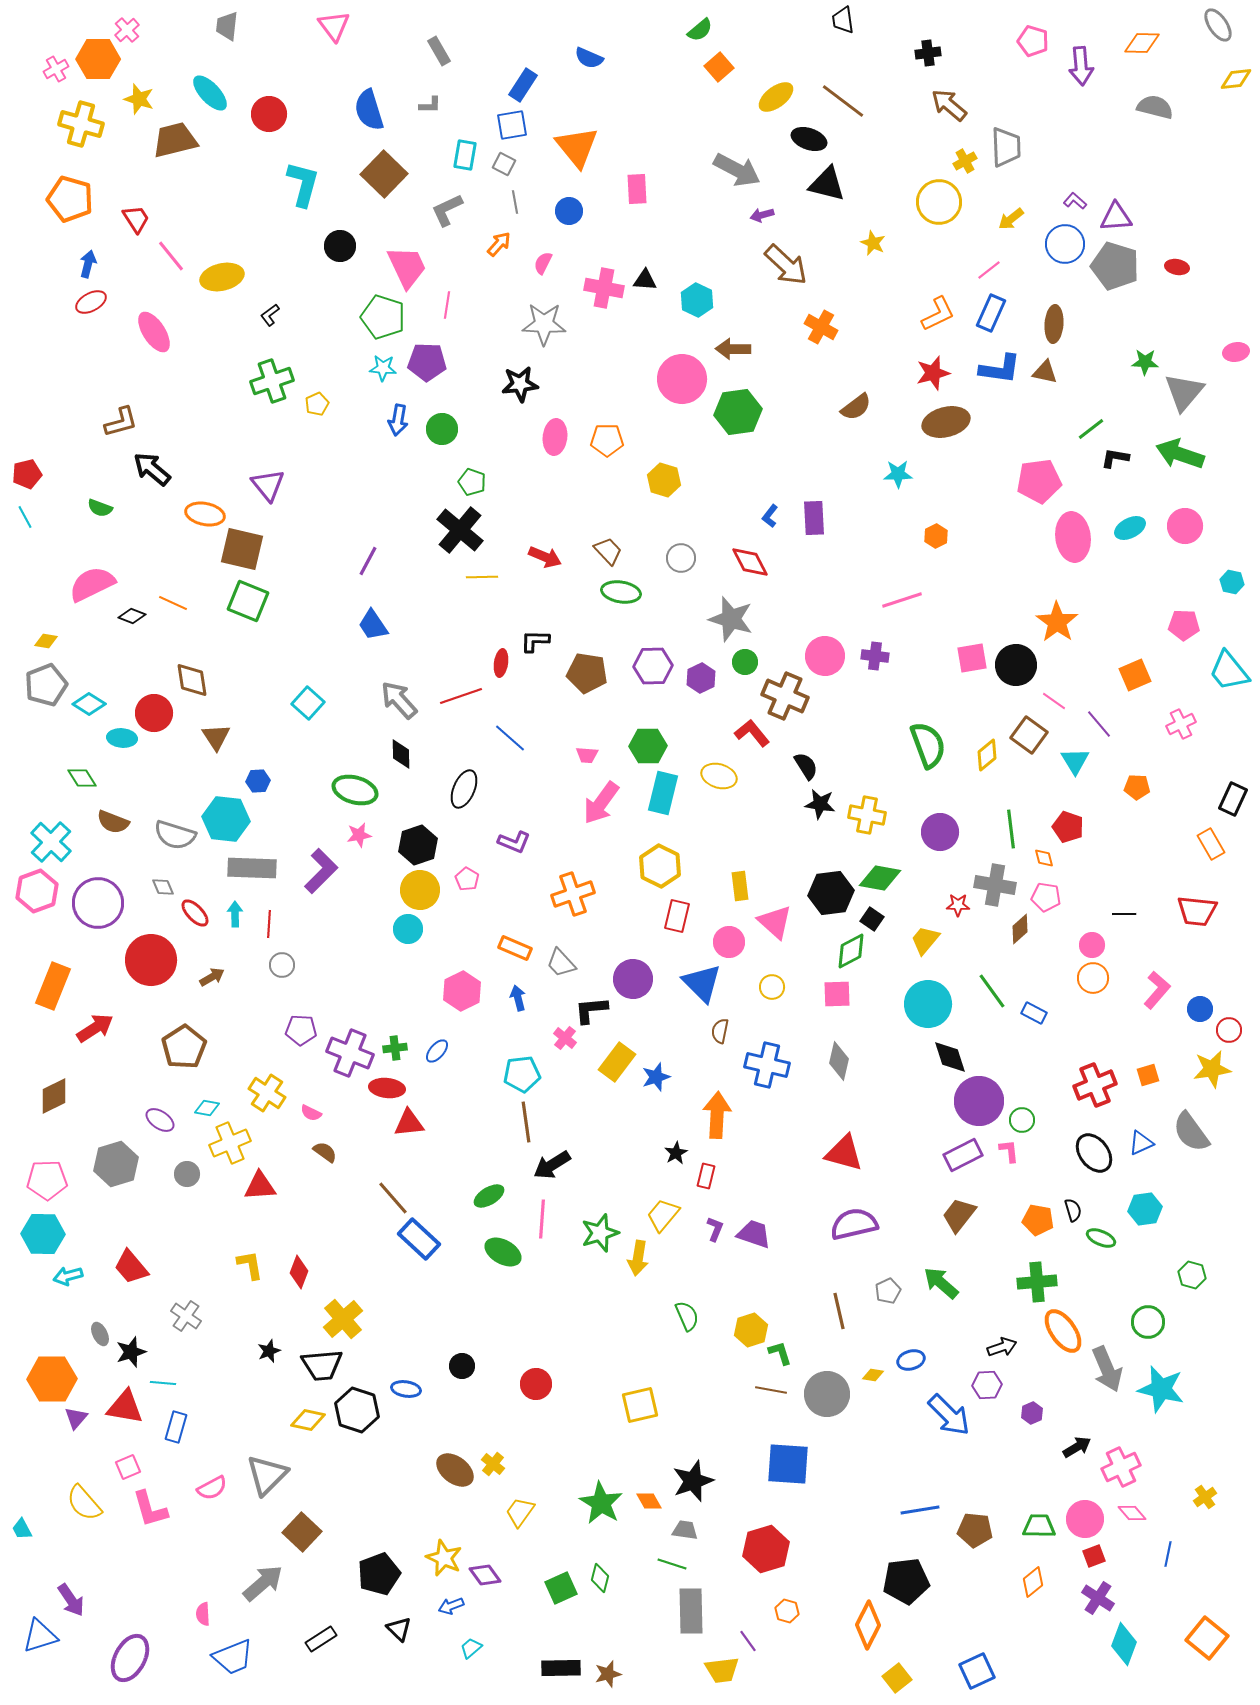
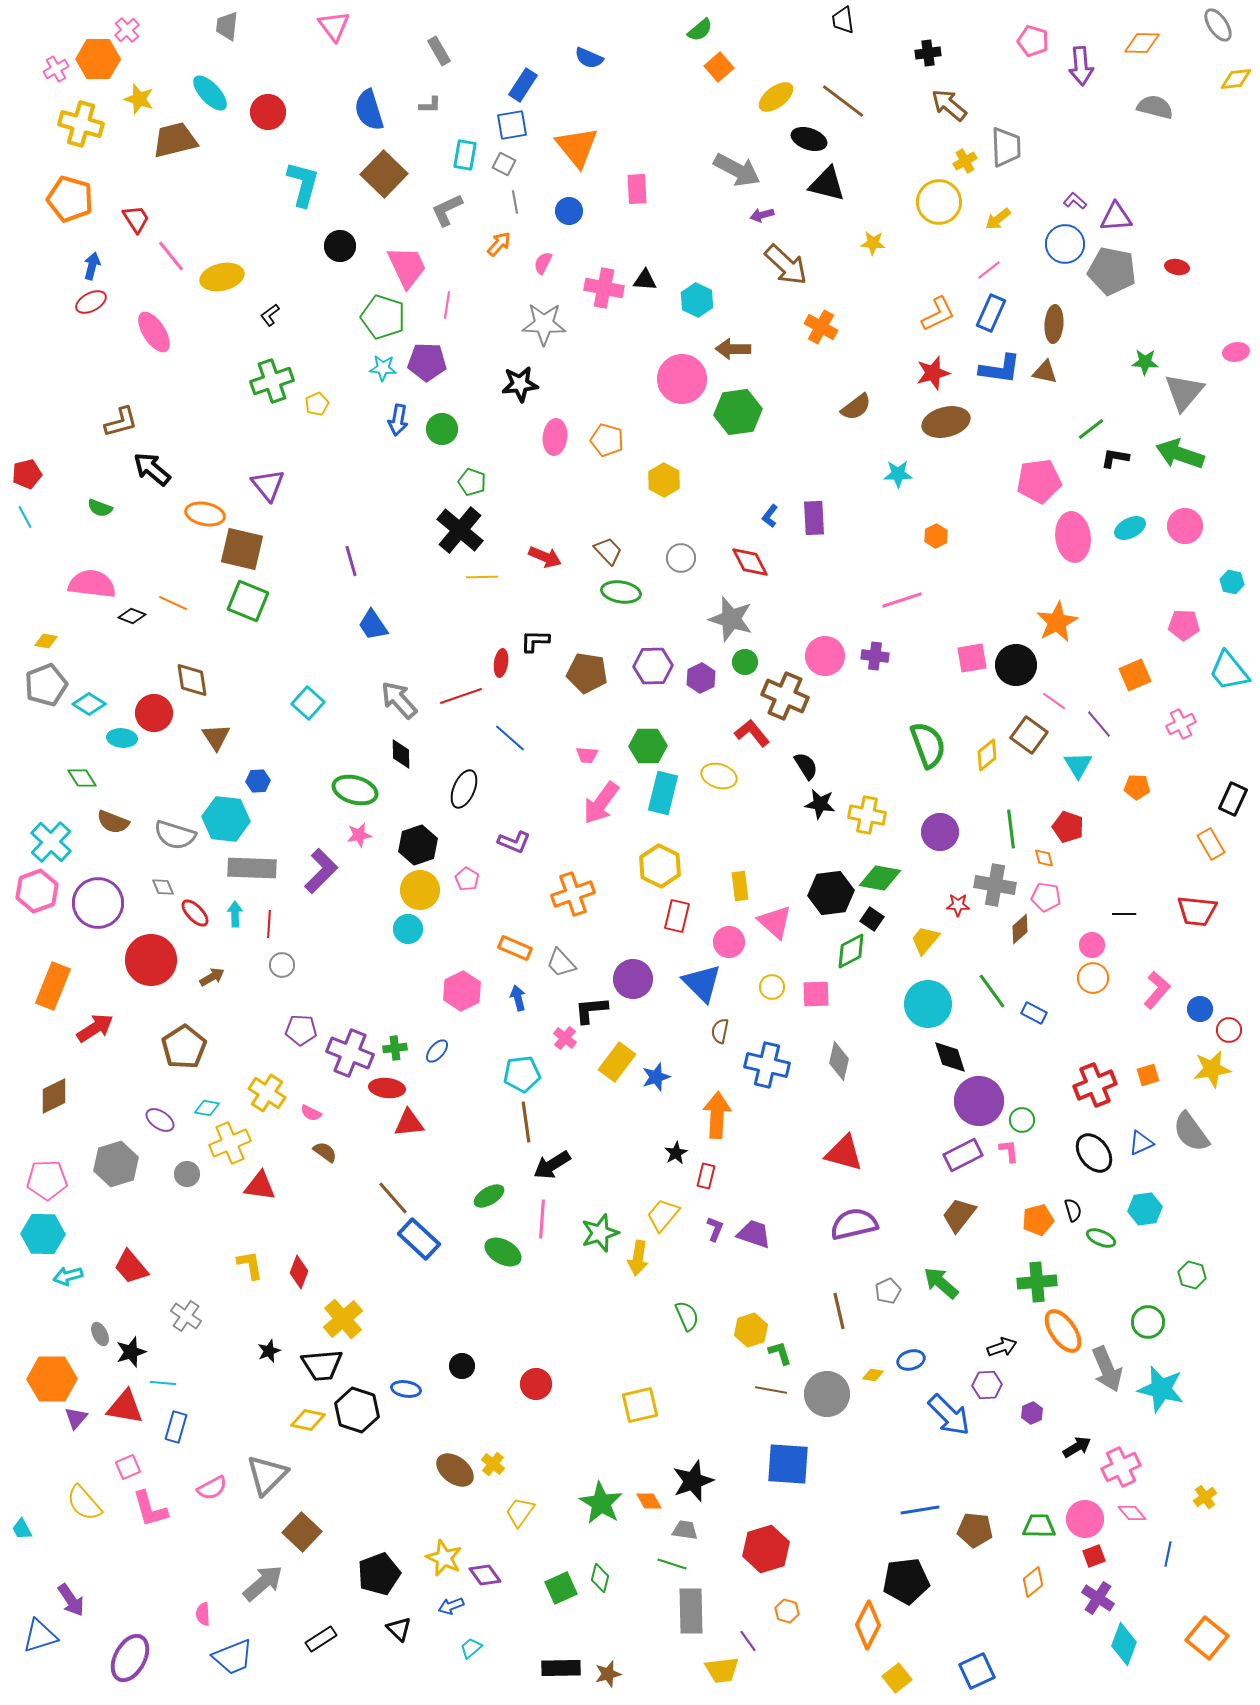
red circle at (269, 114): moved 1 px left, 2 px up
yellow arrow at (1011, 219): moved 13 px left
yellow star at (873, 243): rotated 20 degrees counterclockwise
blue arrow at (88, 264): moved 4 px right, 2 px down
gray pentagon at (1115, 266): moved 3 px left, 5 px down; rotated 6 degrees counterclockwise
orange pentagon at (607, 440): rotated 16 degrees clockwise
yellow hexagon at (664, 480): rotated 12 degrees clockwise
purple line at (368, 561): moved 17 px left; rotated 44 degrees counterclockwise
pink semicircle at (92, 584): rotated 33 degrees clockwise
orange star at (1057, 622): rotated 9 degrees clockwise
cyan triangle at (1075, 761): moved 3 px right, 4 px down
pink square at (837, 994): moved 21 px left
red triangle at (260, 1186): rotated 12 degrees clockwise
orange pentagon at (1038, 1220): rotated 24 degrees counterclockwise
